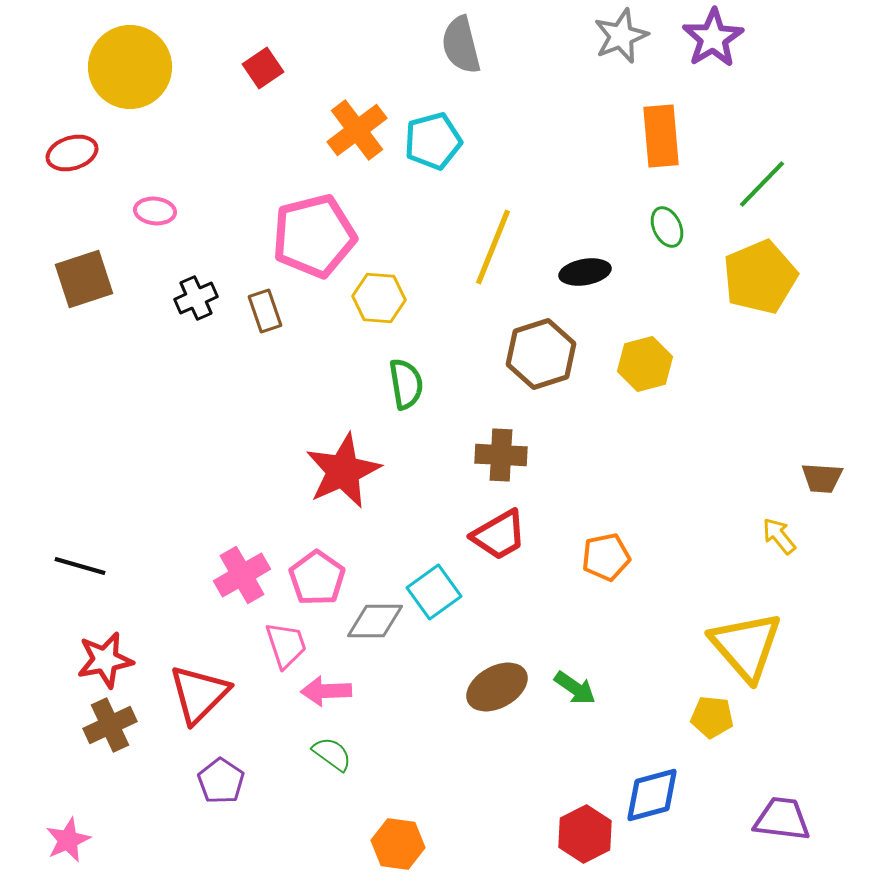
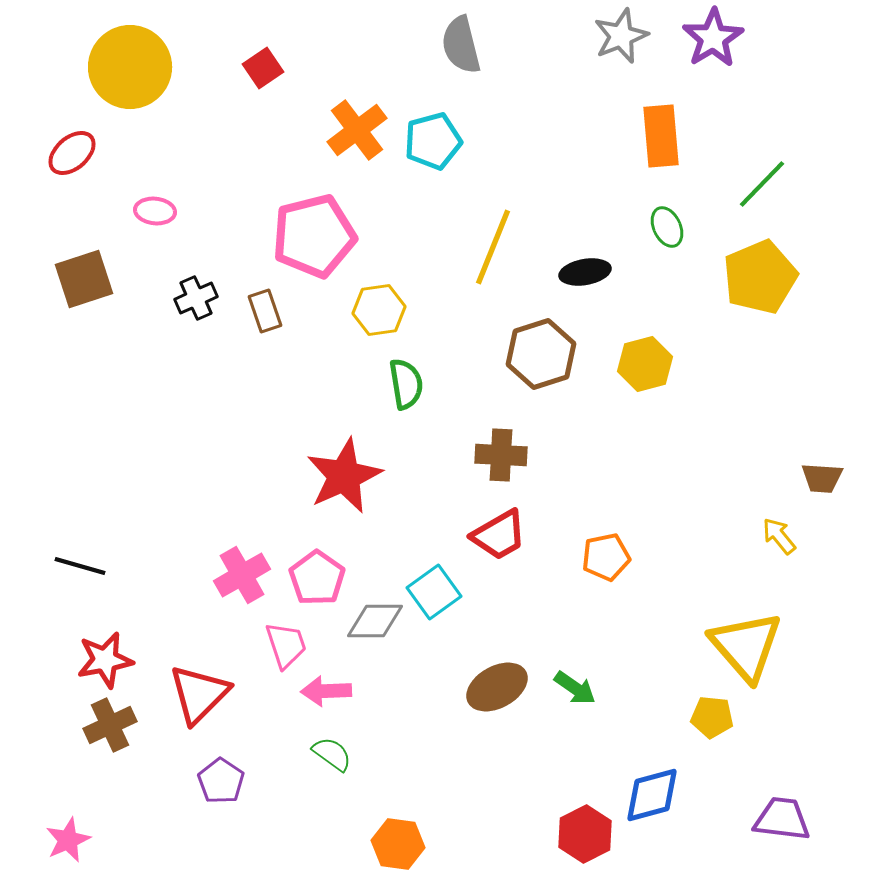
red ellipse at (72, 153): rotated 24 degrees counterclockwise
yellow hexagon at (379, 298): moved 12 px down; rotated 12 degrees counterclockwise
red star at (343, 471): moved 1 px right, 5 px down
